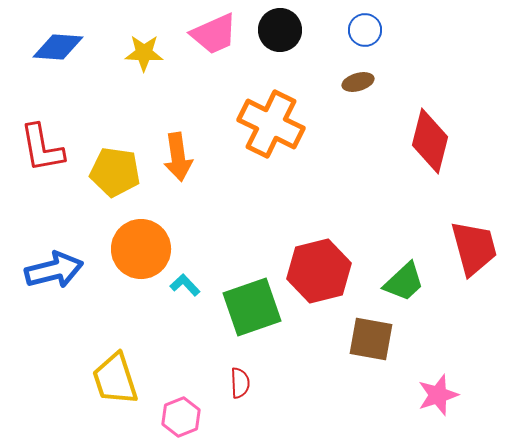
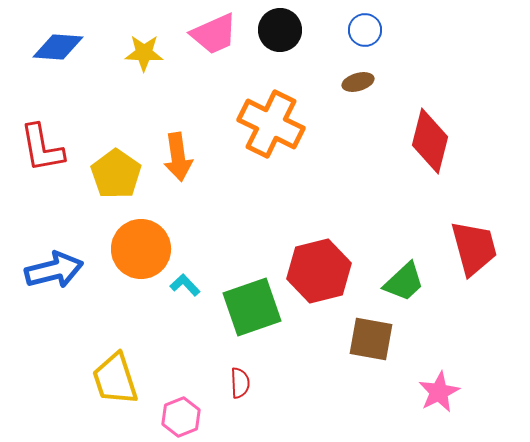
yellow pentagon: moved 1 px right, 2 px down; rotated 27 degrees clockwise
pink star: moved 1 px right, 3 px up; rotated 9 degrees counterclockwise
